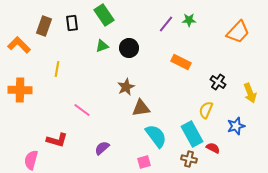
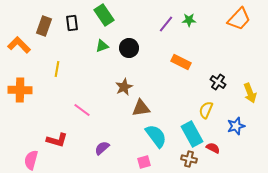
orange trapezoid: moved 1 px right, 13 px up
brown star: moved 2 px left
